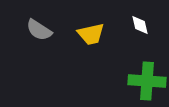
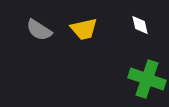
yellow trapezoid: moved 7 px left, 5 px up
green cross: moved 2 px up; rotated 15 degrees clockwise
